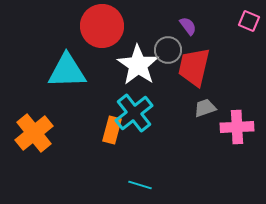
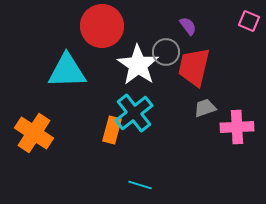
gray circle: moved 2 px left, 2 px down
orange cross: rotated 18 degrees counterclockwise
